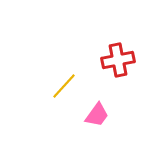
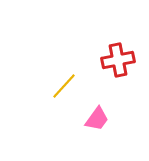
pink trapezoid: moved 4 px down
